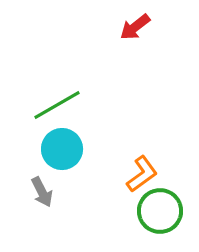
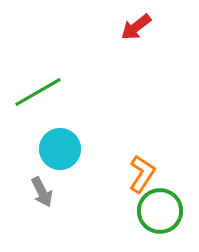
red arrow: moved 1 px right
green line: moved 19 px left, 13 px up
cyan circle: moved 2 px left
orange L-shape: rotated 21 degrees counterclockwise
